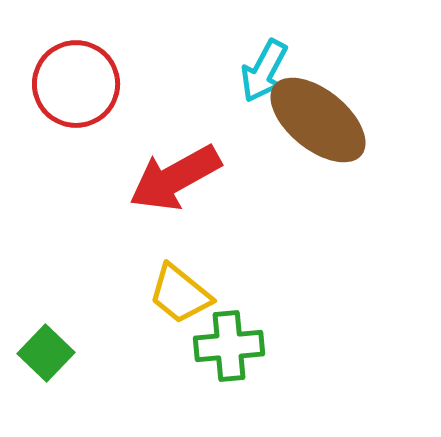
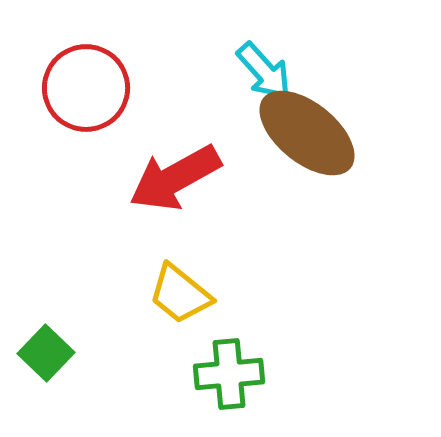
cyan arrow: rotated 70 degrees counterclockwise
red circle: moved 10 px right, 4 px down
brown ellipse: moved 11 px left, 13 px down
green cross: moved 28 px down
